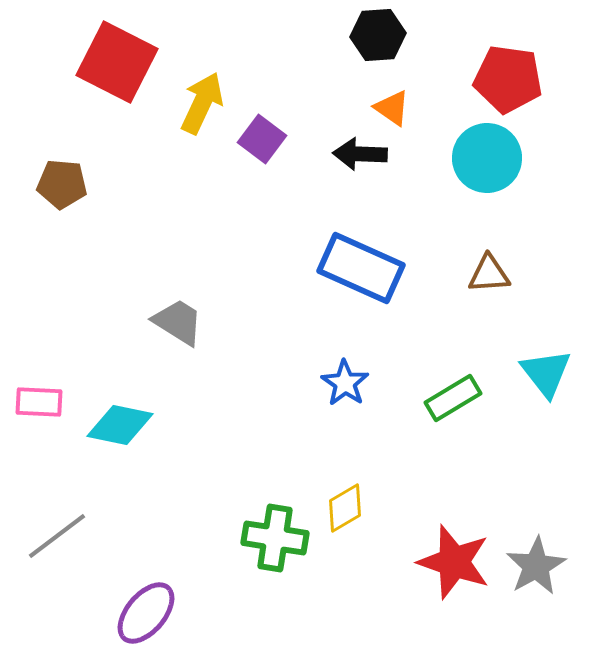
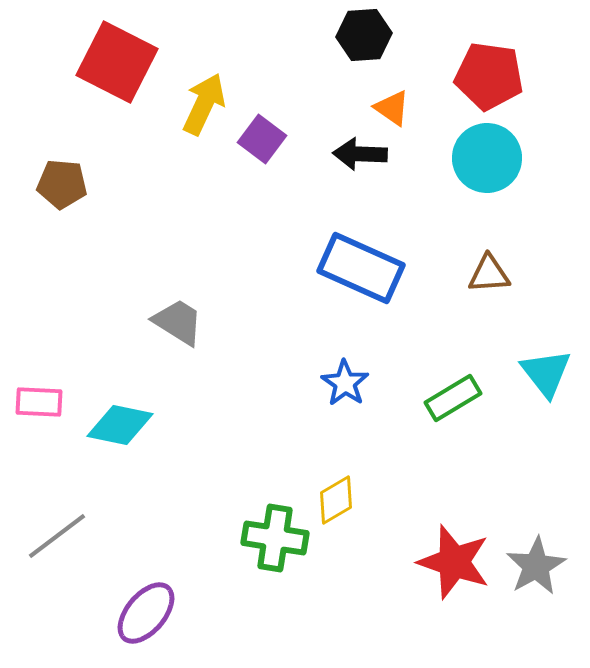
black hexagon: moved 14 px left
red pentagon: moved 19 px left, 3 px up
yellow arrow: moved 2 px right, 1 px down
yellow diamond: moved 9 px left, 8 px up
